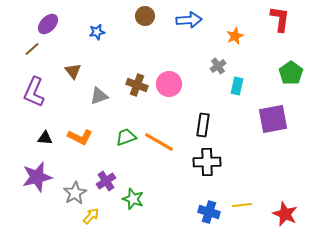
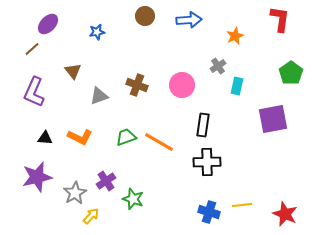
pink circle: moved 13 px right, 1 px down
